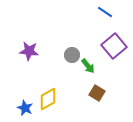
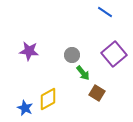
purple square: moved 8 px down
green arrow: moved 5 px left, 7 px down
